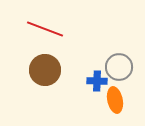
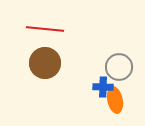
red line: rotated 15 degrees counterclockwise
brown circle: moved 7 px up
blue cross: moved 6 px right, 6 px down
